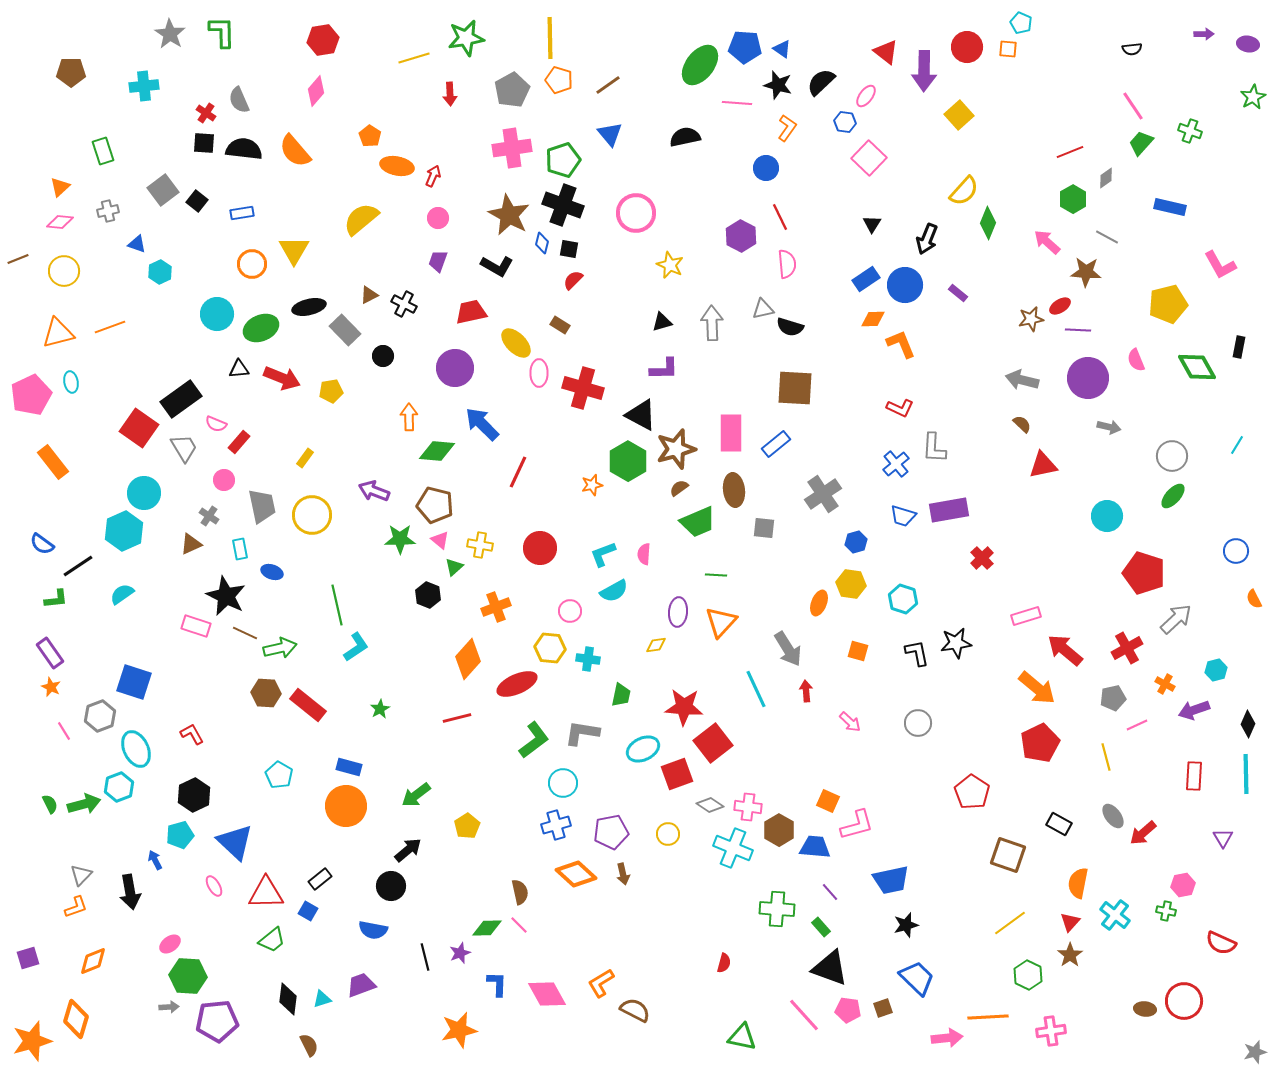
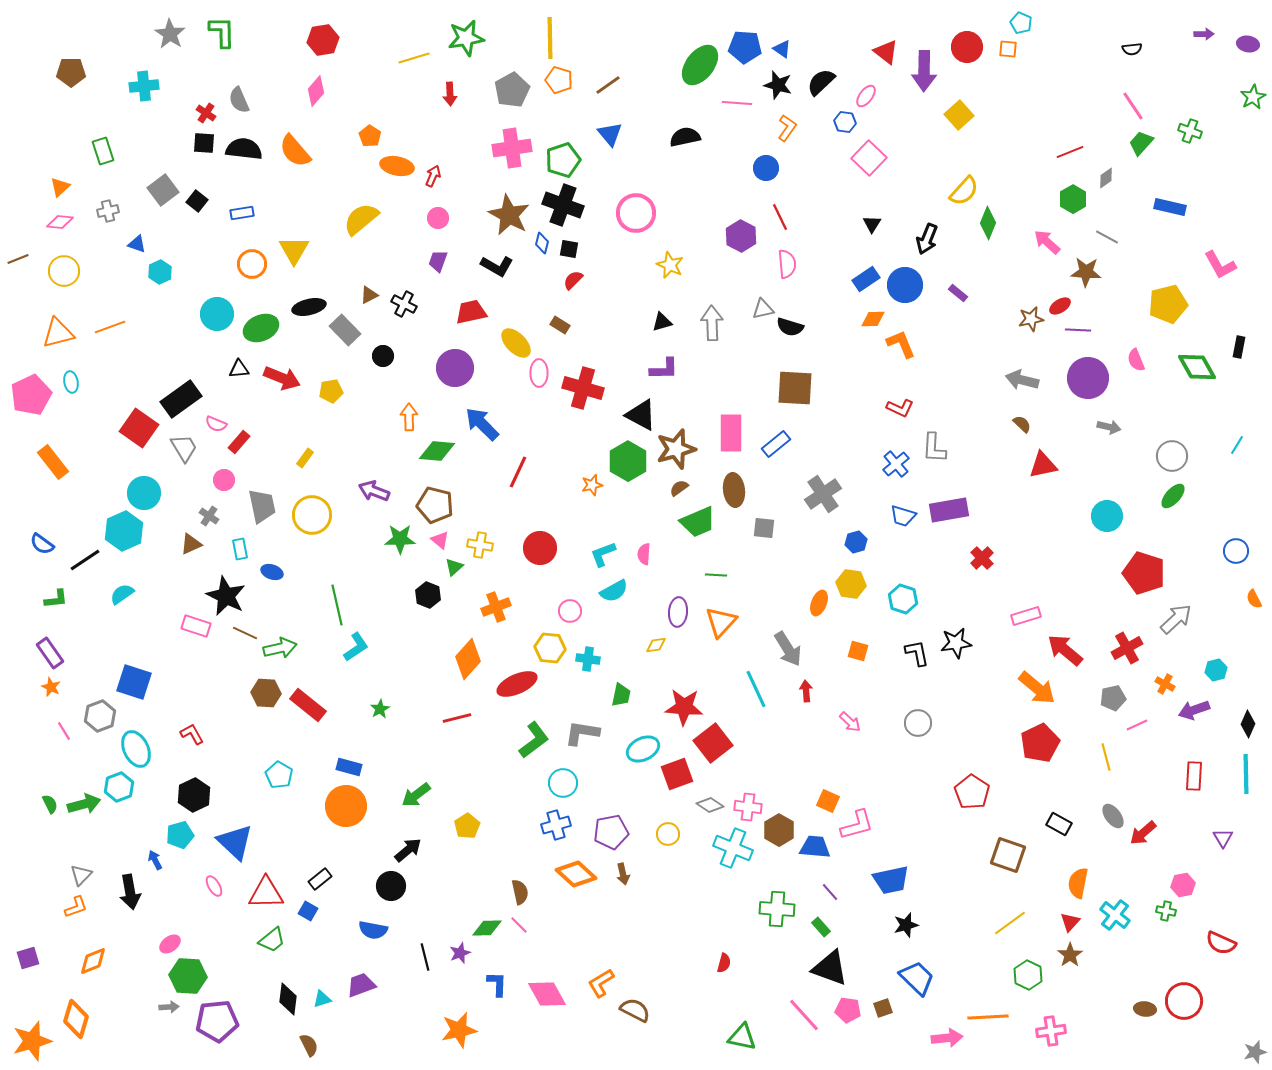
black line at (78, 566): moved 7 px right, 6 px up
